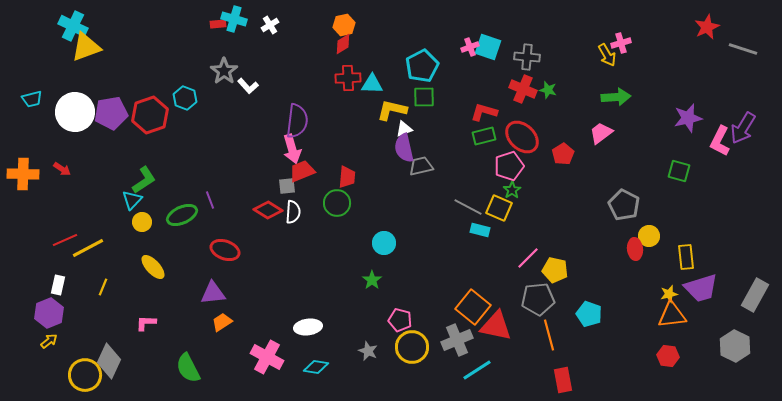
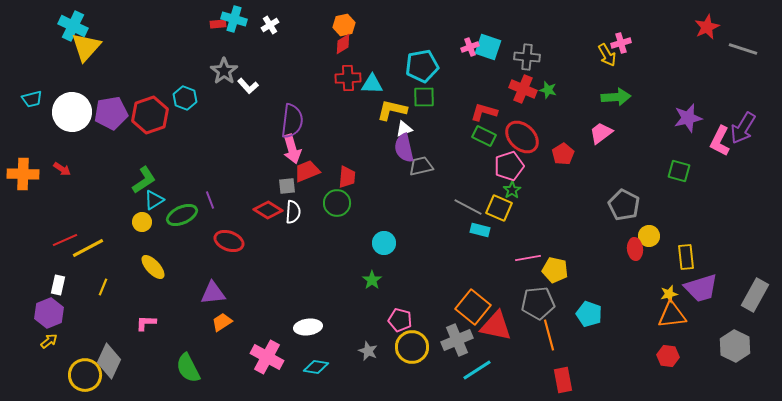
yellow triangle at (86, 47): rotated 28 degrees counterclockwise
cyan pentagon at (422, 66): rotated 16 degrees clockwise
white circle at (75, 112): moved 3 px left
purple semicircle at (297, 121): moved 5 px left
green rectangle at (484, 136): rotated 40 degrees clockwise
red trapezoid at (302, 171): moved 5 px right
cyan triangle at (132, 200): moved 22 px right; rotated 15 degrees clockwise
red ellipse at (225, 250): moved 4 px right, 9 px up
pink line at (528, 258): rotated 35 degrees clockwise
gray pentagon at (538, 299): moved 4 px down
